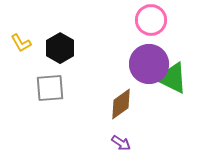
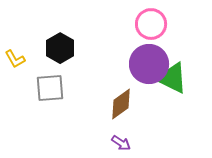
pink circle: moved 4 px down
yellow L-shape: moved 6 px left, 16 px down
